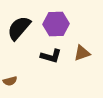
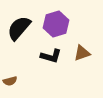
purple hexagon: rotated 15 degrees counterclockwise
